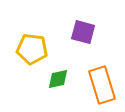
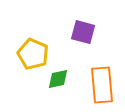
yellow pentagon: moved 1 px right, 5 px down; rotated 16 degrees clockwise
orange rectangle: rotated 12 degrees clockwise
